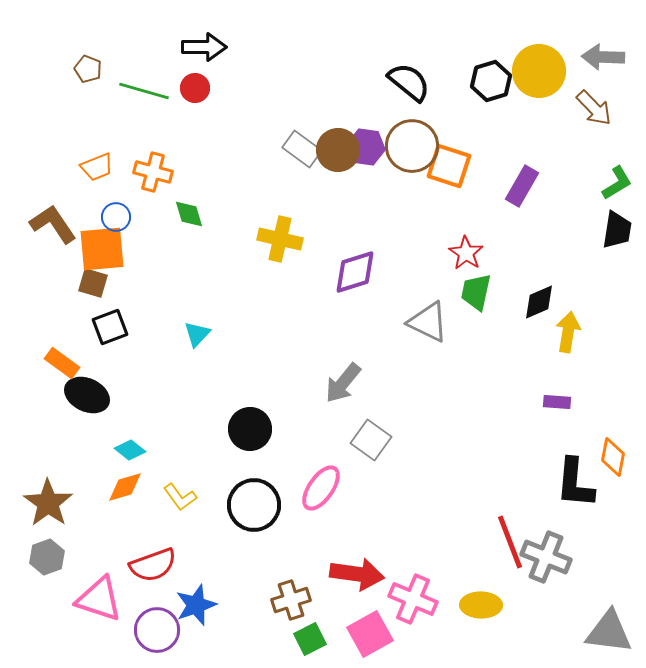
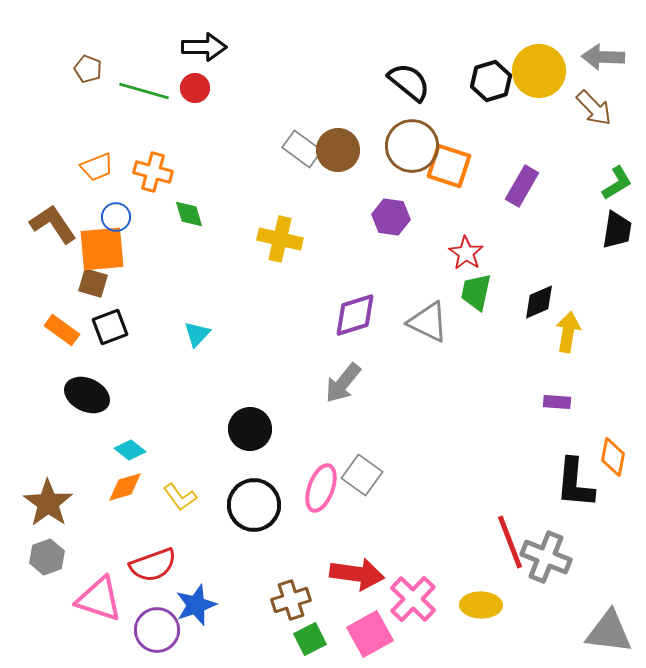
purple hexagon at (366, 147): moved 25 px right, 70 px down
purple diamond at (355, 272): moved 43 px down
orange rectangle at (62, 363): moved 33 px up
gray square at (371, 440): moved 9 px left, 35 px down
pink ellipse at (321, 488): rotated 15 degrees counterclockwise
pink cross at (413, 599): rotated 21 degrees clockwise
